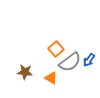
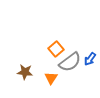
blue arrow: moved 1 px right, 1 px up
orange triangle: rotated 32 degrees clockwise
